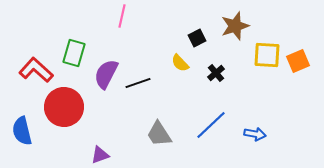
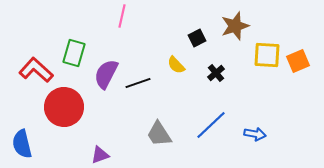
yellow semicircle: moved 4 px left, 2 px down
blue semicircle: moved 13 px down
